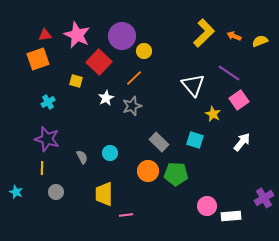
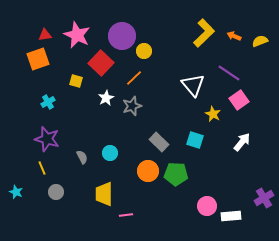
red square: moved 2 px right, 1 px down
yellow line: rotated 24 degrees counterclockwise
